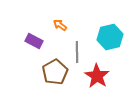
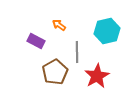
orange arrow: moved 1 px left
cyan hexagon: moved 3 px left, 6 px up
purple rectangle: moved 2 px right
red star: rotated 10 degrees clockwise
